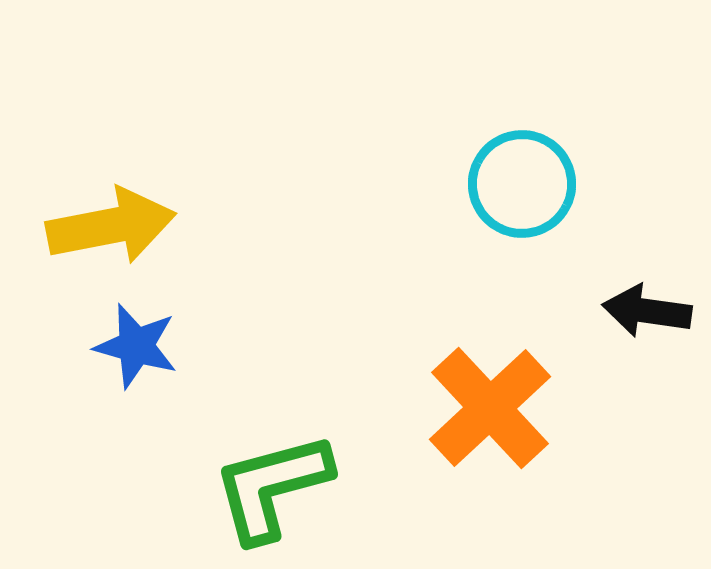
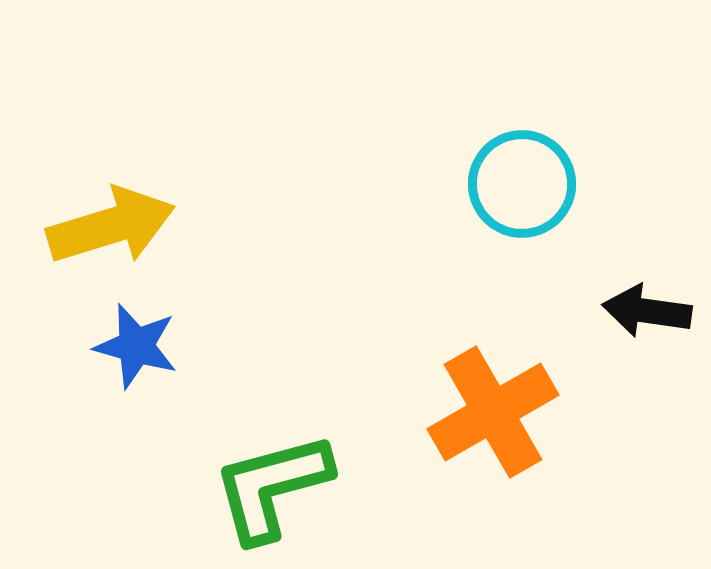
yellow arrow: rotated 6 degrees counterclockwise
orange cross: moved 3 px right, 4 px down; rotated 13 degrees clockwise
